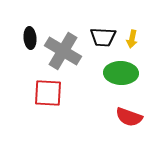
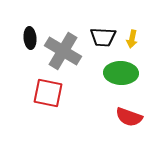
red square: rotated 8 degrees clockwise
